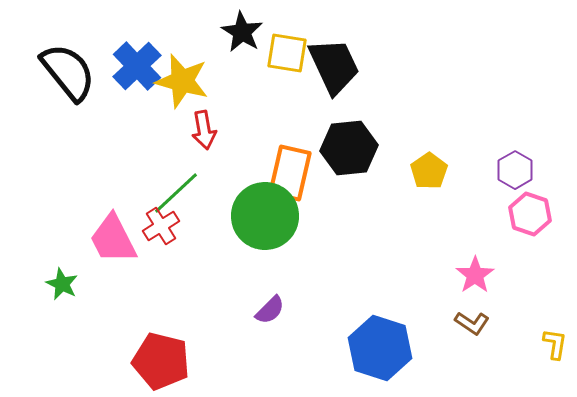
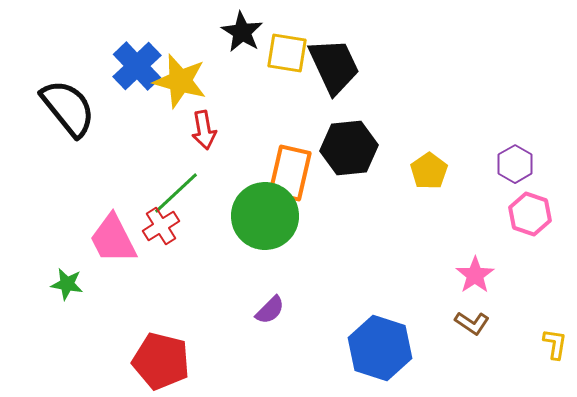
black semicircle: moved 36 px down
yellow star: moved 2 px left
purple hexagon: moved 6 px up
green star: moved 5 px right; rotated 16 degrees counterclockwise
